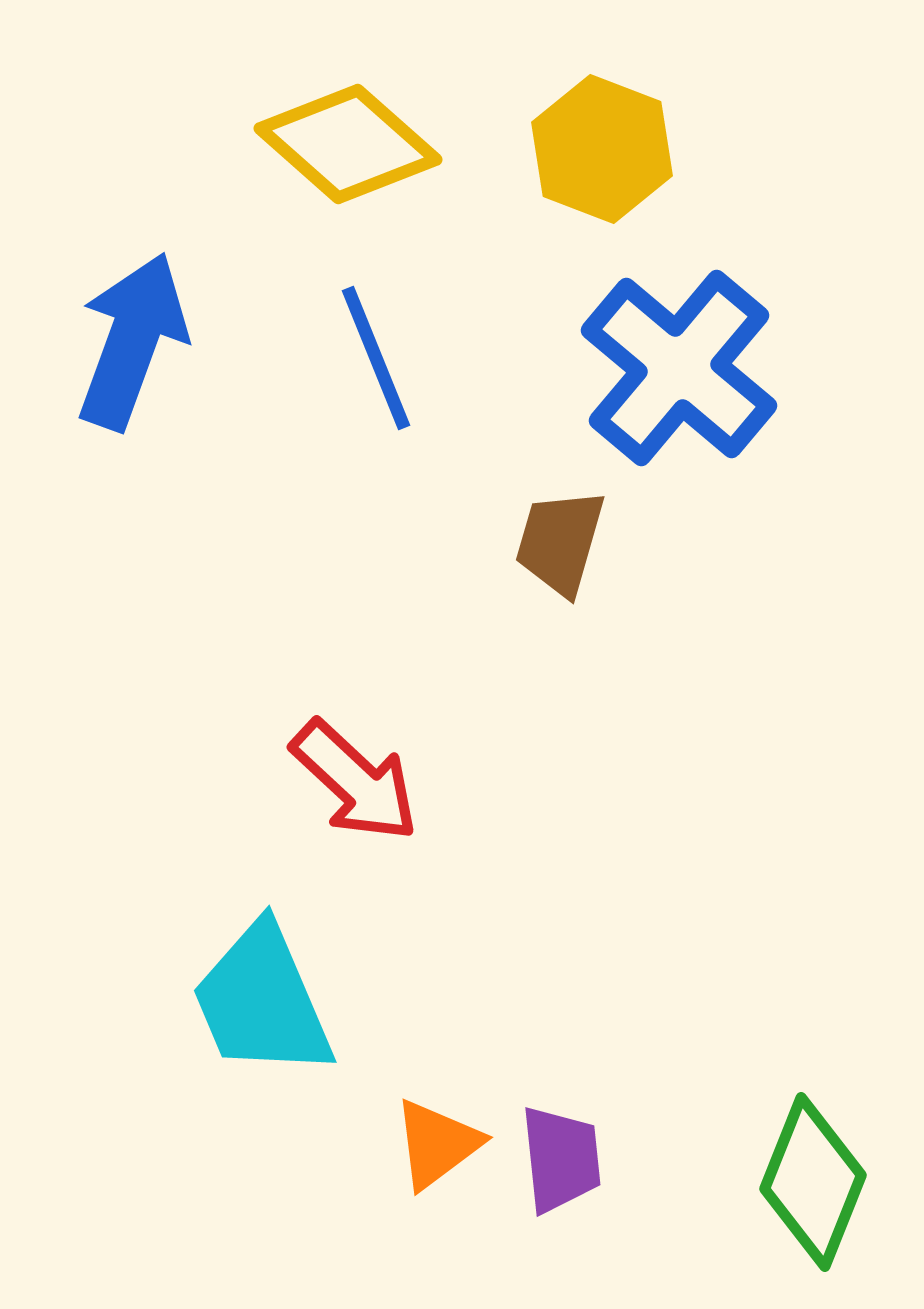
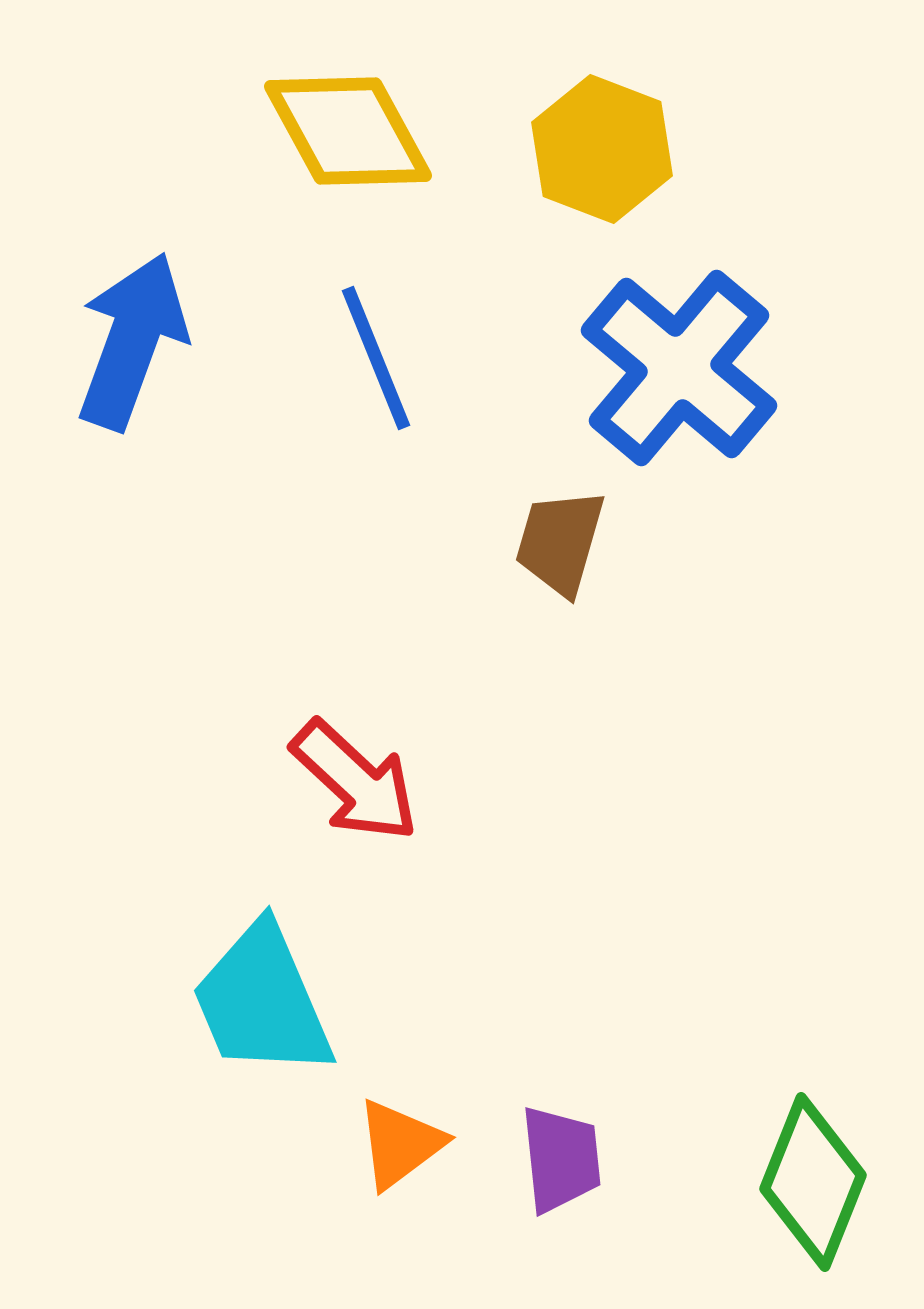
yellow diamond: moved 13 px up; rotated 20 degrees clockwise
orange triangle: moved 37 px left
